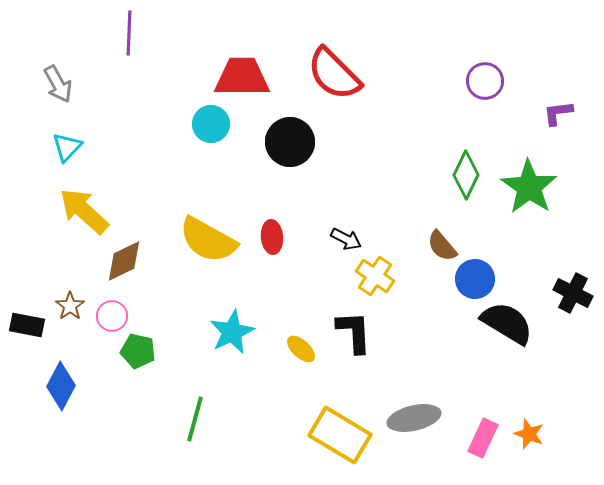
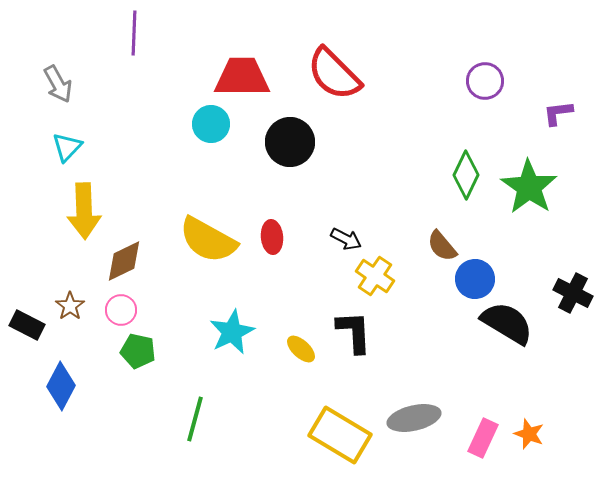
purple line: moved 5 px right
yellow arrow: rotated 134 degrees counterclockwise
pink circle: moved 9 px right, 6 px up
black rectangle: rotated 16 degrees clockwise
